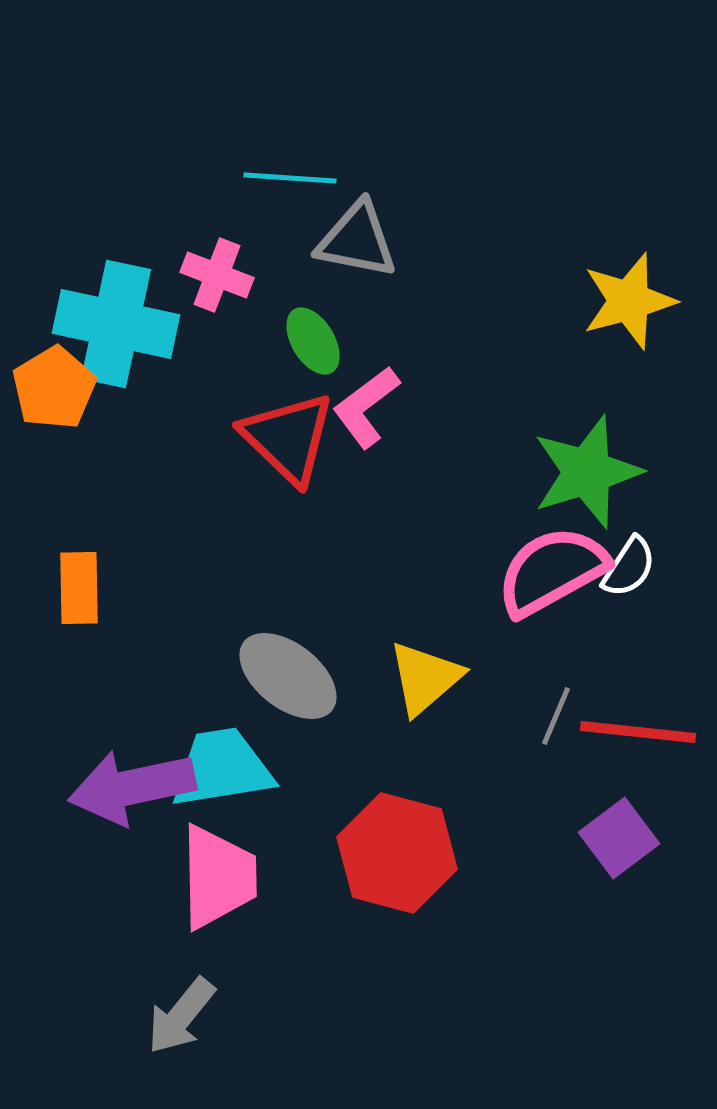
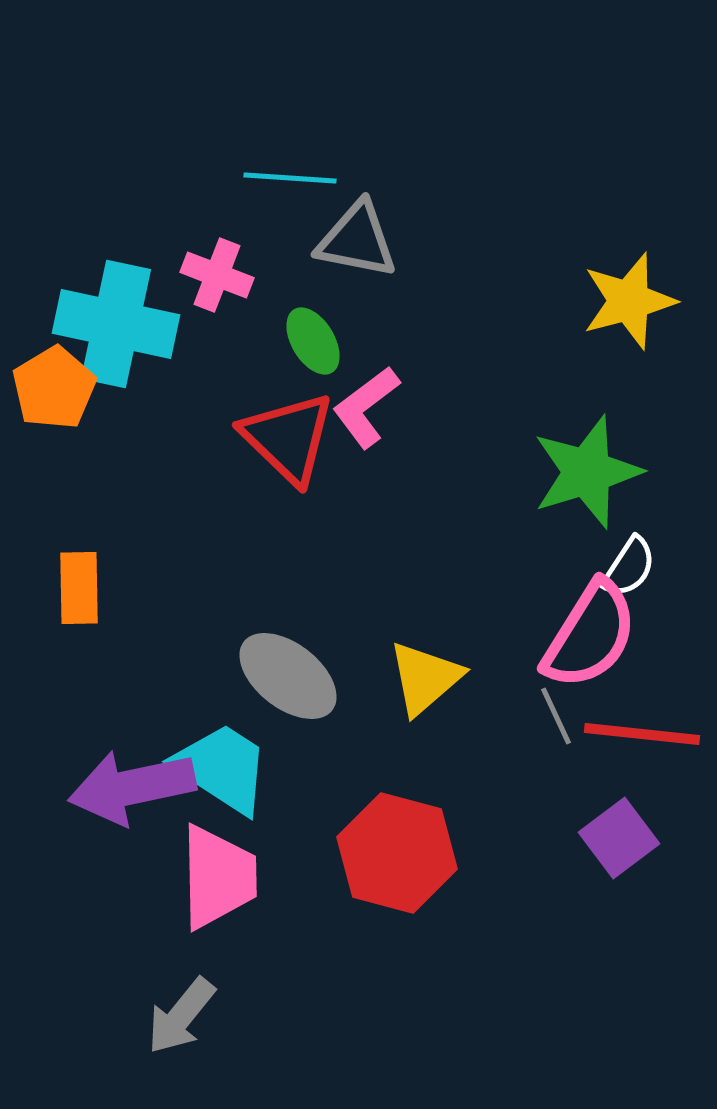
pink semicircle: moved 38 px right, 64 px down; rotated 151 degrees clockwise
gray line: rotated 48 degrees counterclockwise
red line: moved 4 px right, 2 px down
cyan trapezoid: rotated 42 degrees clockwise
